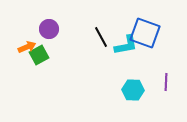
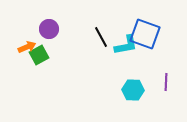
blue square: moved 1 px down
